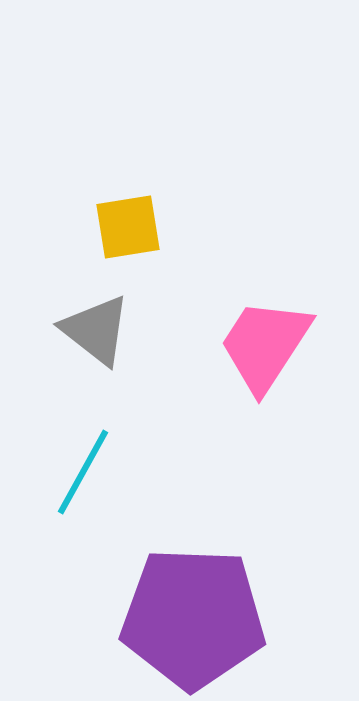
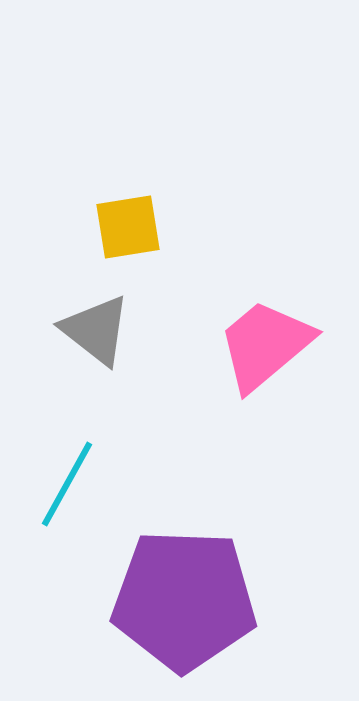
pink trapezoid: rotated 17 degrees clockwise
cyan line: moved 16 px left, 12 px down
purple pentagon: moved 9 px left, 18 px up
